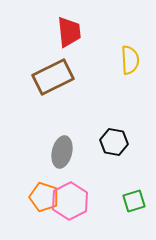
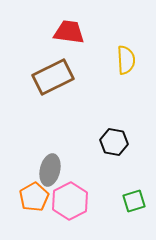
red trapezoid: rotated 76 degrees counterclockwise
yellow semicircle: moved 4 px left
gray ellipse: moved 12 px left, 18 px down
orange pentagon: moved 10 px left; rotated 24 degrees clockwise
